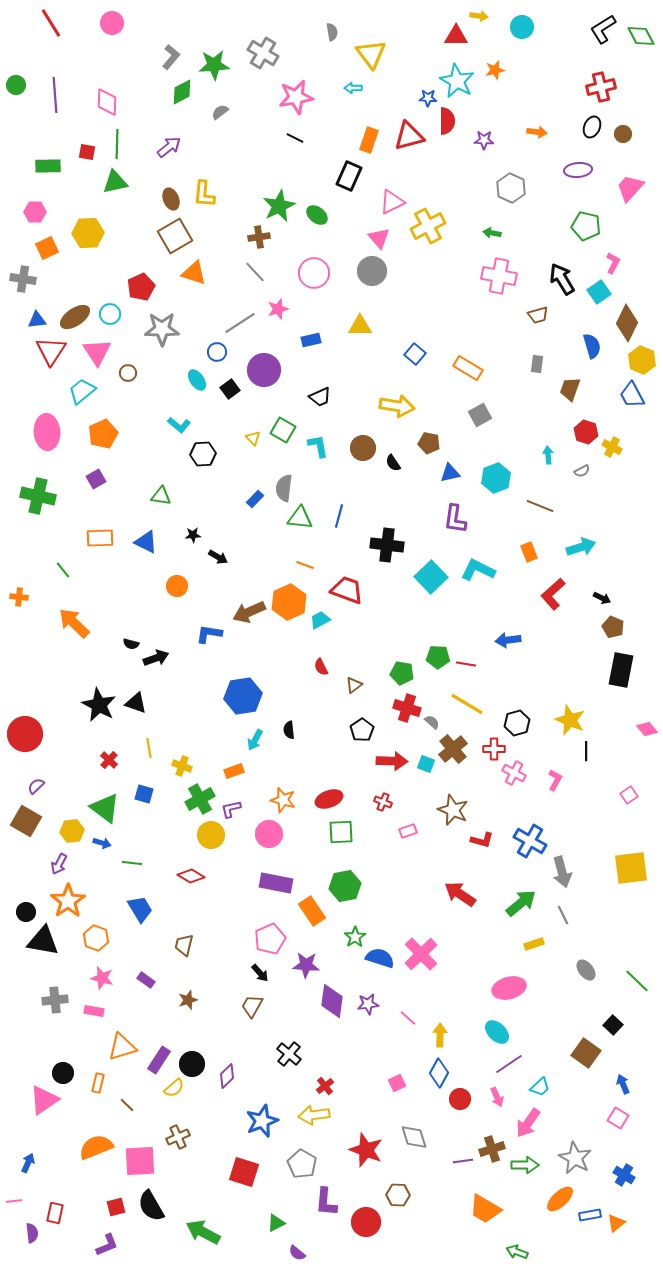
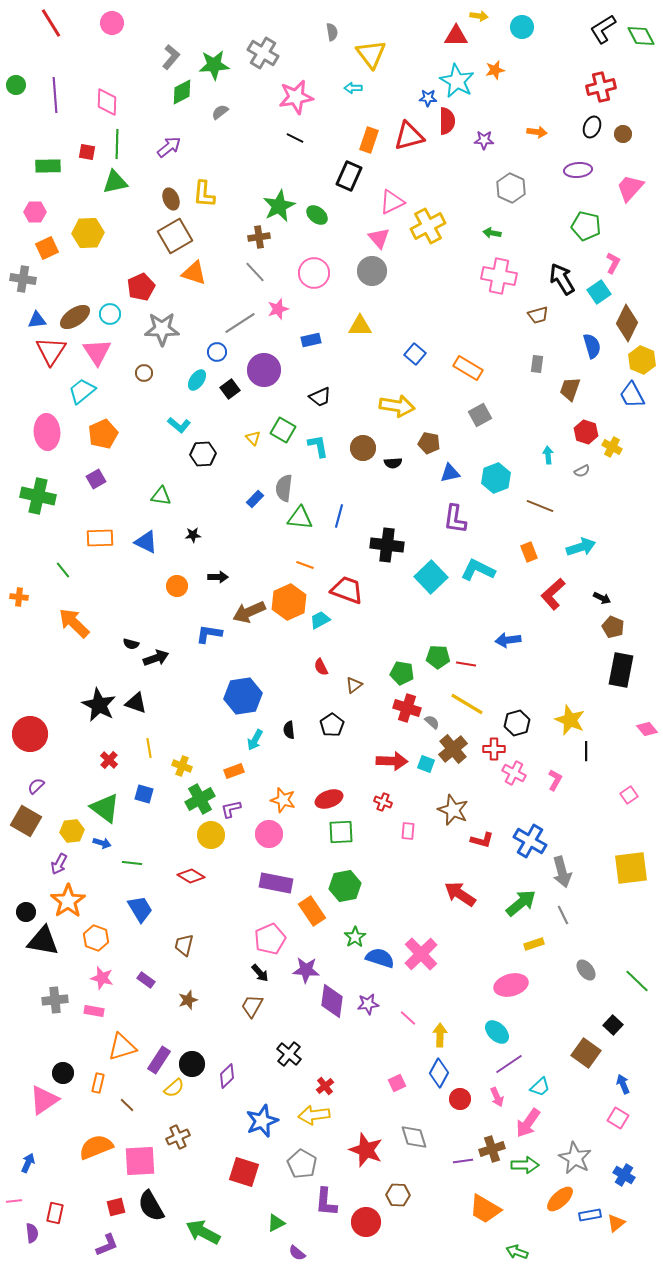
brown circle at (128, 373): moved 16 px right
cyan ellipse at (197, 380): rotated 70 degrees clockwise
black semicircle at (393, 463): rotated 60 degrees counterclockwise
black arrow at (218, 557): moved 20 px down; rotated 30 degrees counterclockwise
black pentagon at (362, 730): moved 30 px left, 5 px up
red circle at (25, 734): moved 5 px right
pink rectangle at (408, 831): rotated 66 degrees counterclockwise
purple star at (306, 965): moved 5 px down
pink ellipse at (509, 988): moved 2 px right, 3 px up
